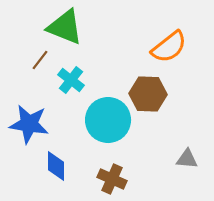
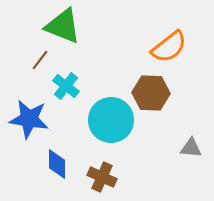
green triangle: moved 2 px left, 1 px up
cyan cross: moved 5 px left, 6 px down
brown hexagon: moved 3 px right, 1 px up
cyan circle: moved 3 px right
blue star: moved 5 px up
gray triangle: moved 4 px right, 11 px up
blue diamond: moved 1 px right, 2 px up
brown cross: moved 10 px left, 2 px up
